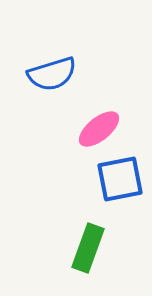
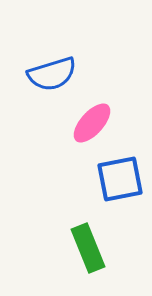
pink ellipse: moved 7 px left, 6 px up; rotated 9 degrees counterclockwise
green rectangle: rotated 42 degrees counterclockwise
